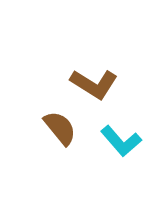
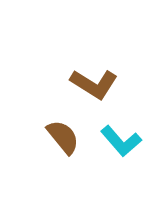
brown semicircle: moved 3 px right, 9 px down
